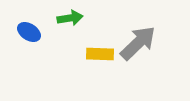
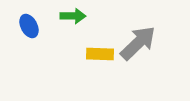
green arrow: moved 3 px right, 2 px up; rotated 10 degrees clockwise
blue ellipse: moved 6 px up; rotated 30 degrees clockwise
